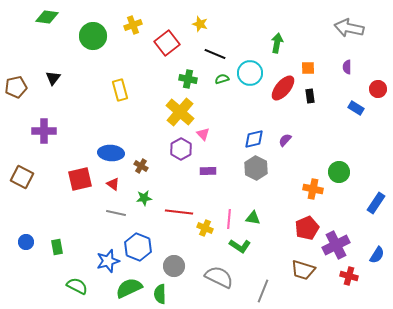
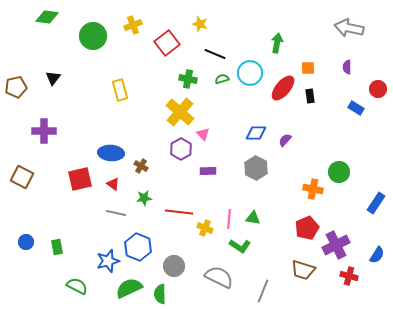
blue diamond at (254, 139): moved 2 px right, 6 px up; rotated 15 degrees clockwise
